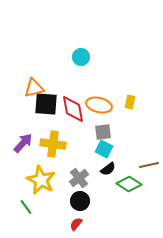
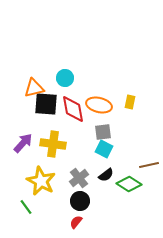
cyan circle: moved 16 px left, 21 px down
black semicircle: moved 2 px left, 6 px down
yellow star: moved 1 px down
red semicircle: moved 2 px up
